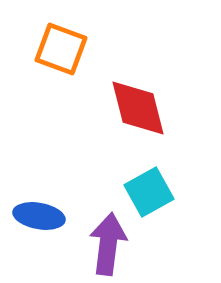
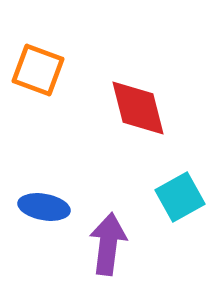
orange square: moved 23 px left, 21 px down
cyan square: moved 31 px right, 5 px down
blue ellipse: moved 5 px right, 9 px up
